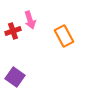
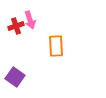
red cross: moved 3 px right, 5 px up
orange rectangle: moved 8 px left, 10 px down; rotated 25 degrees clockwise
